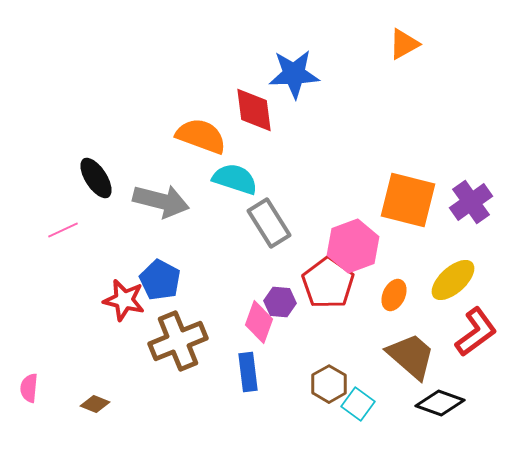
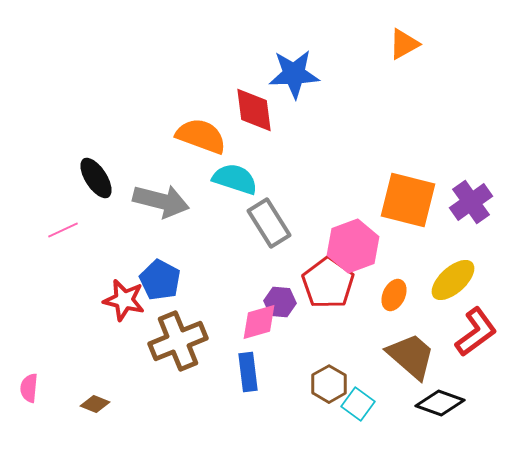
pink diamond: rotated 54 degrees clockwise
